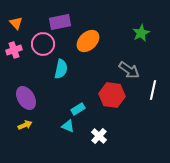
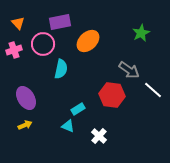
orange triangle: moved 2 px right
white line: rotated 60 degrees counterclockwise
